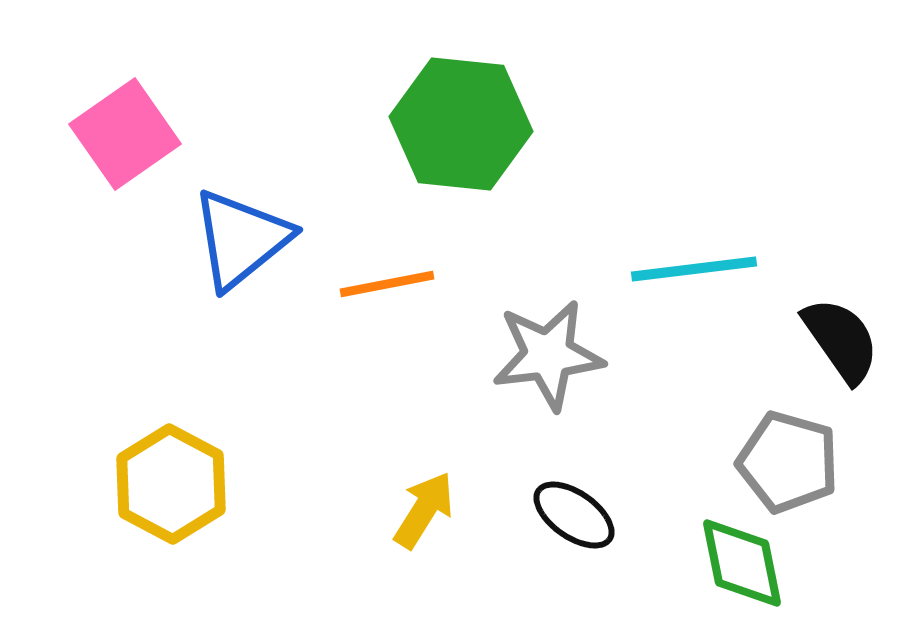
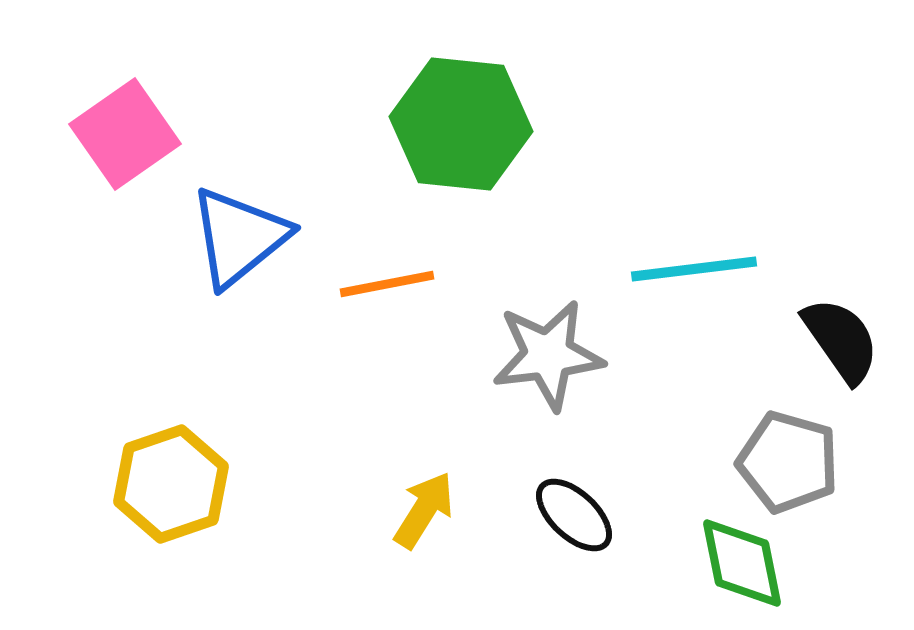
blue triangle: moved 2 px left, 2 px up
yellow hexagon: rotated 13 degrees clockwise
black ellipse: rotated 8 degrees clockwise
